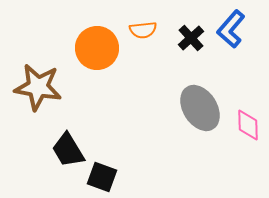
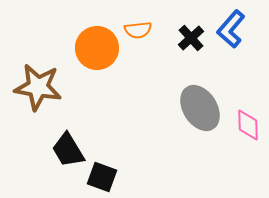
orange semicircle: moved 5 px left
